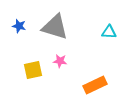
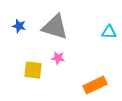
pink star: moved 2 px left, 3 px up
yellow square: rotated 18 degrees clockwise
